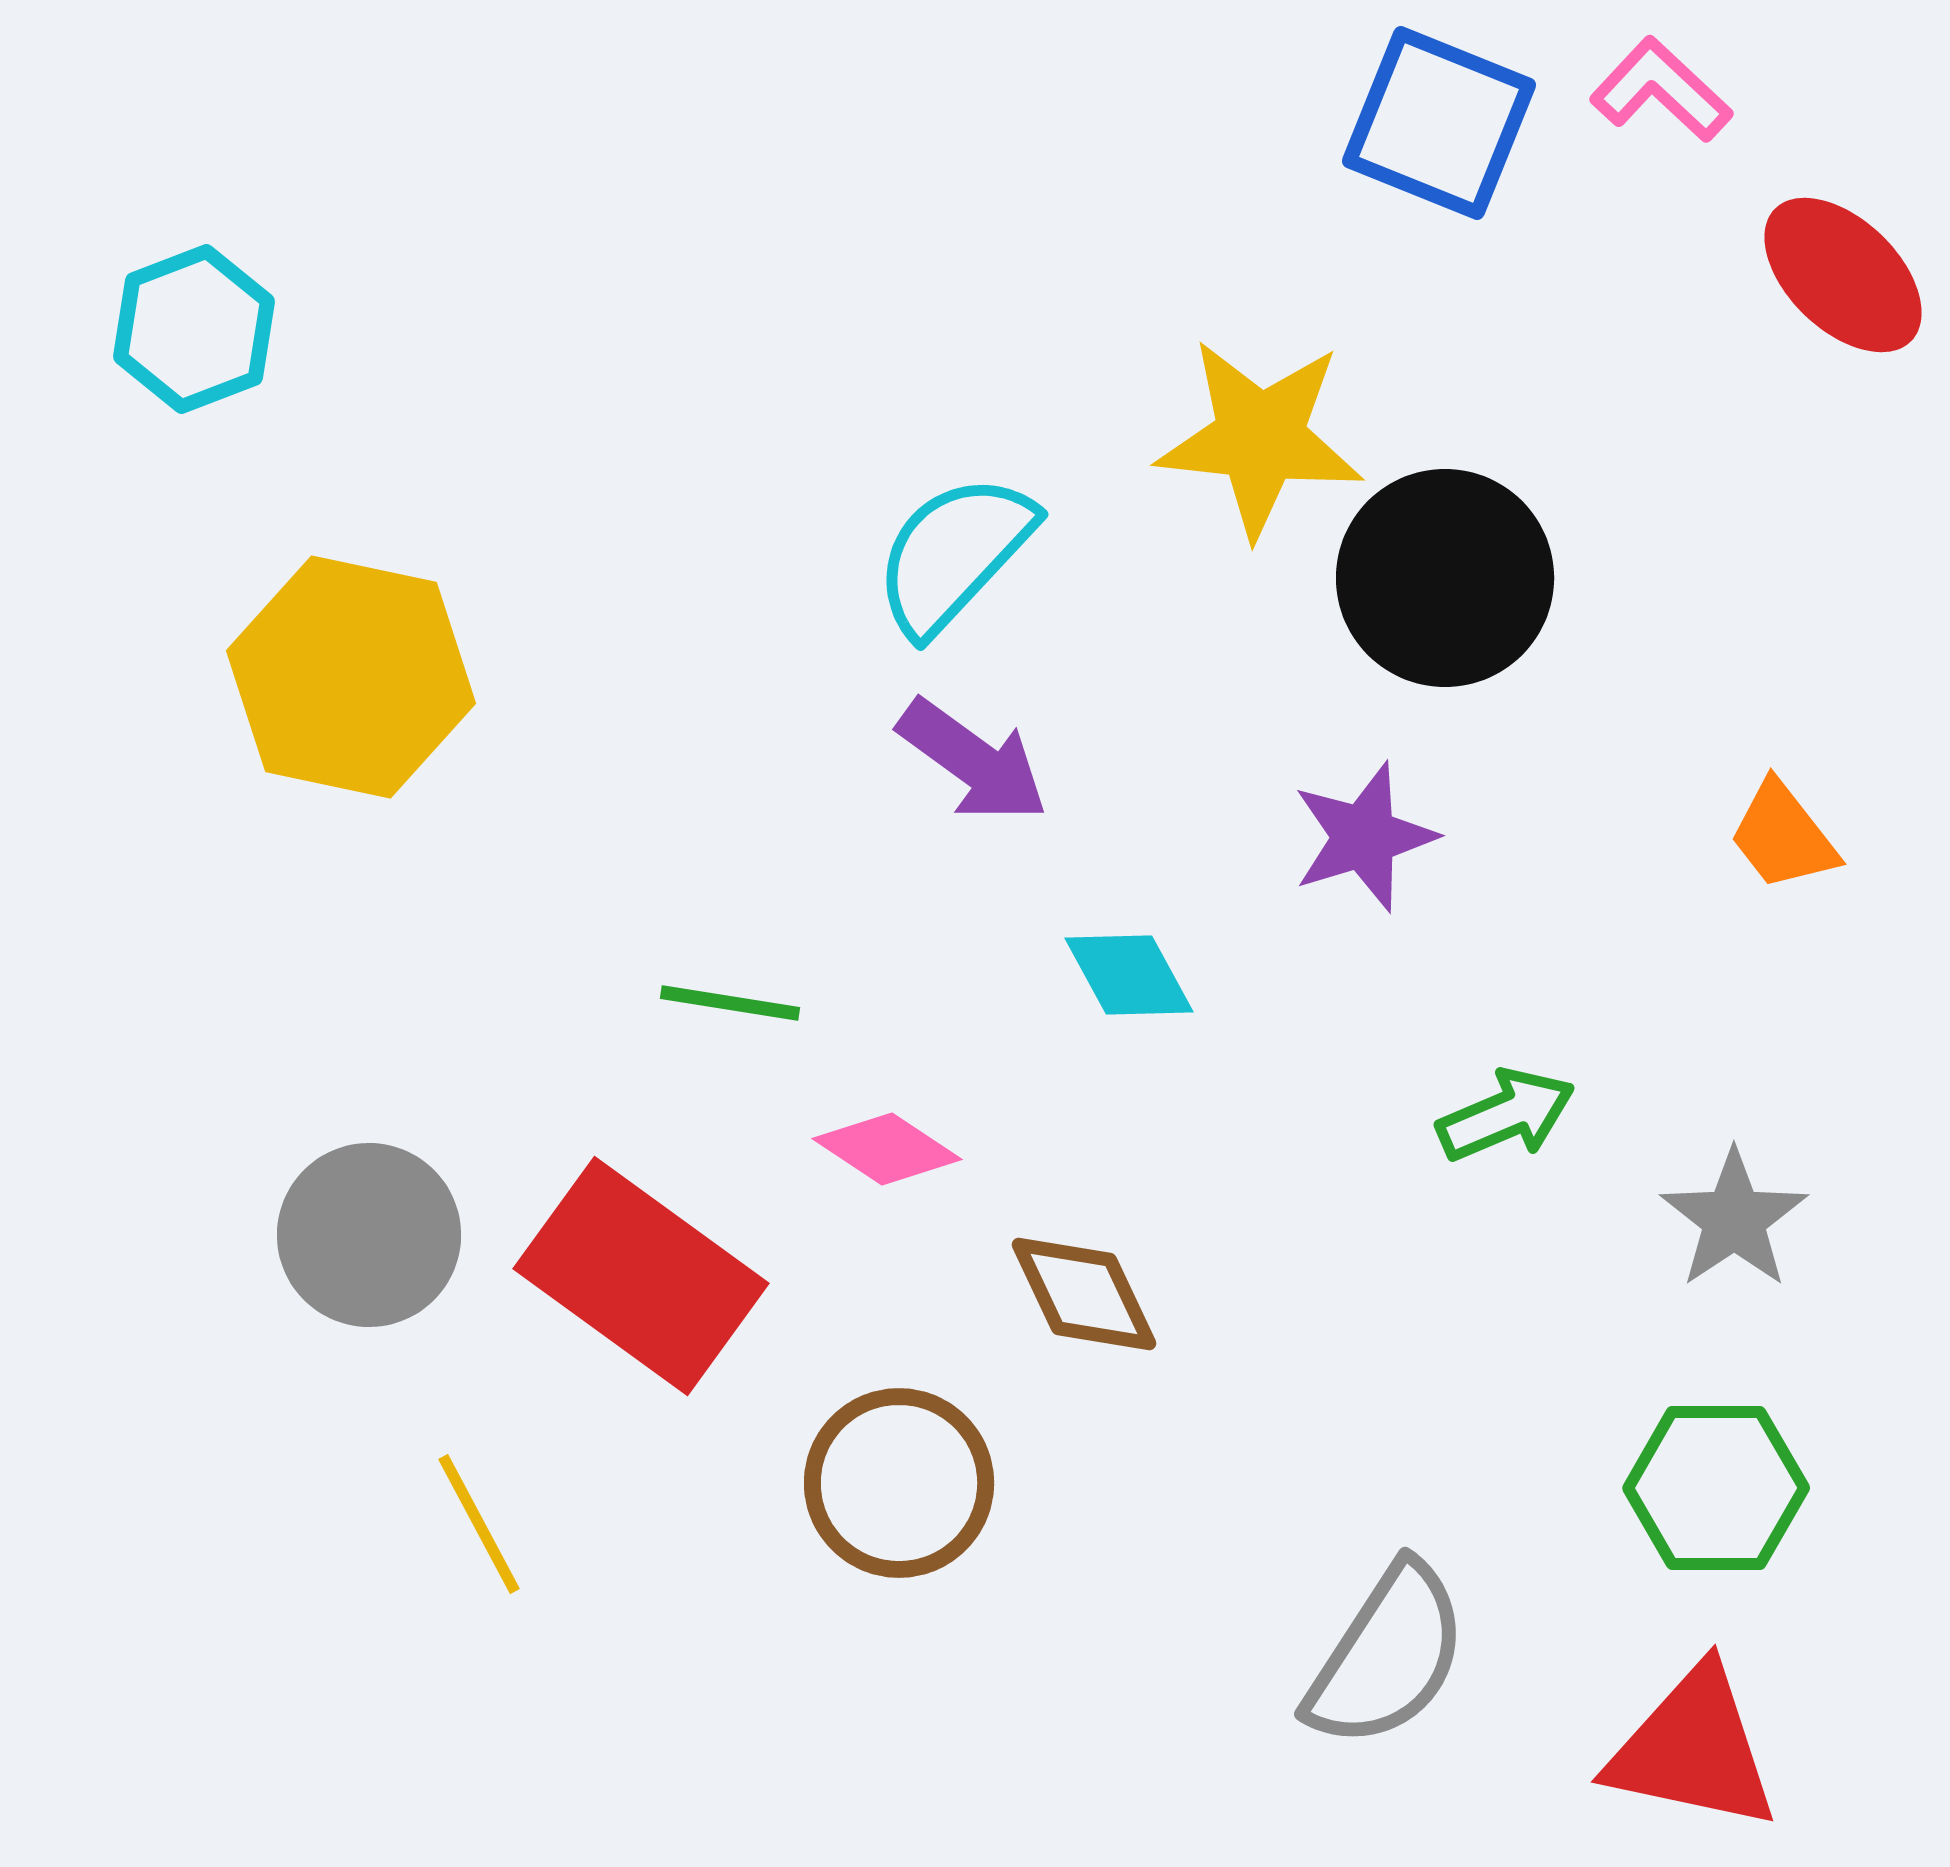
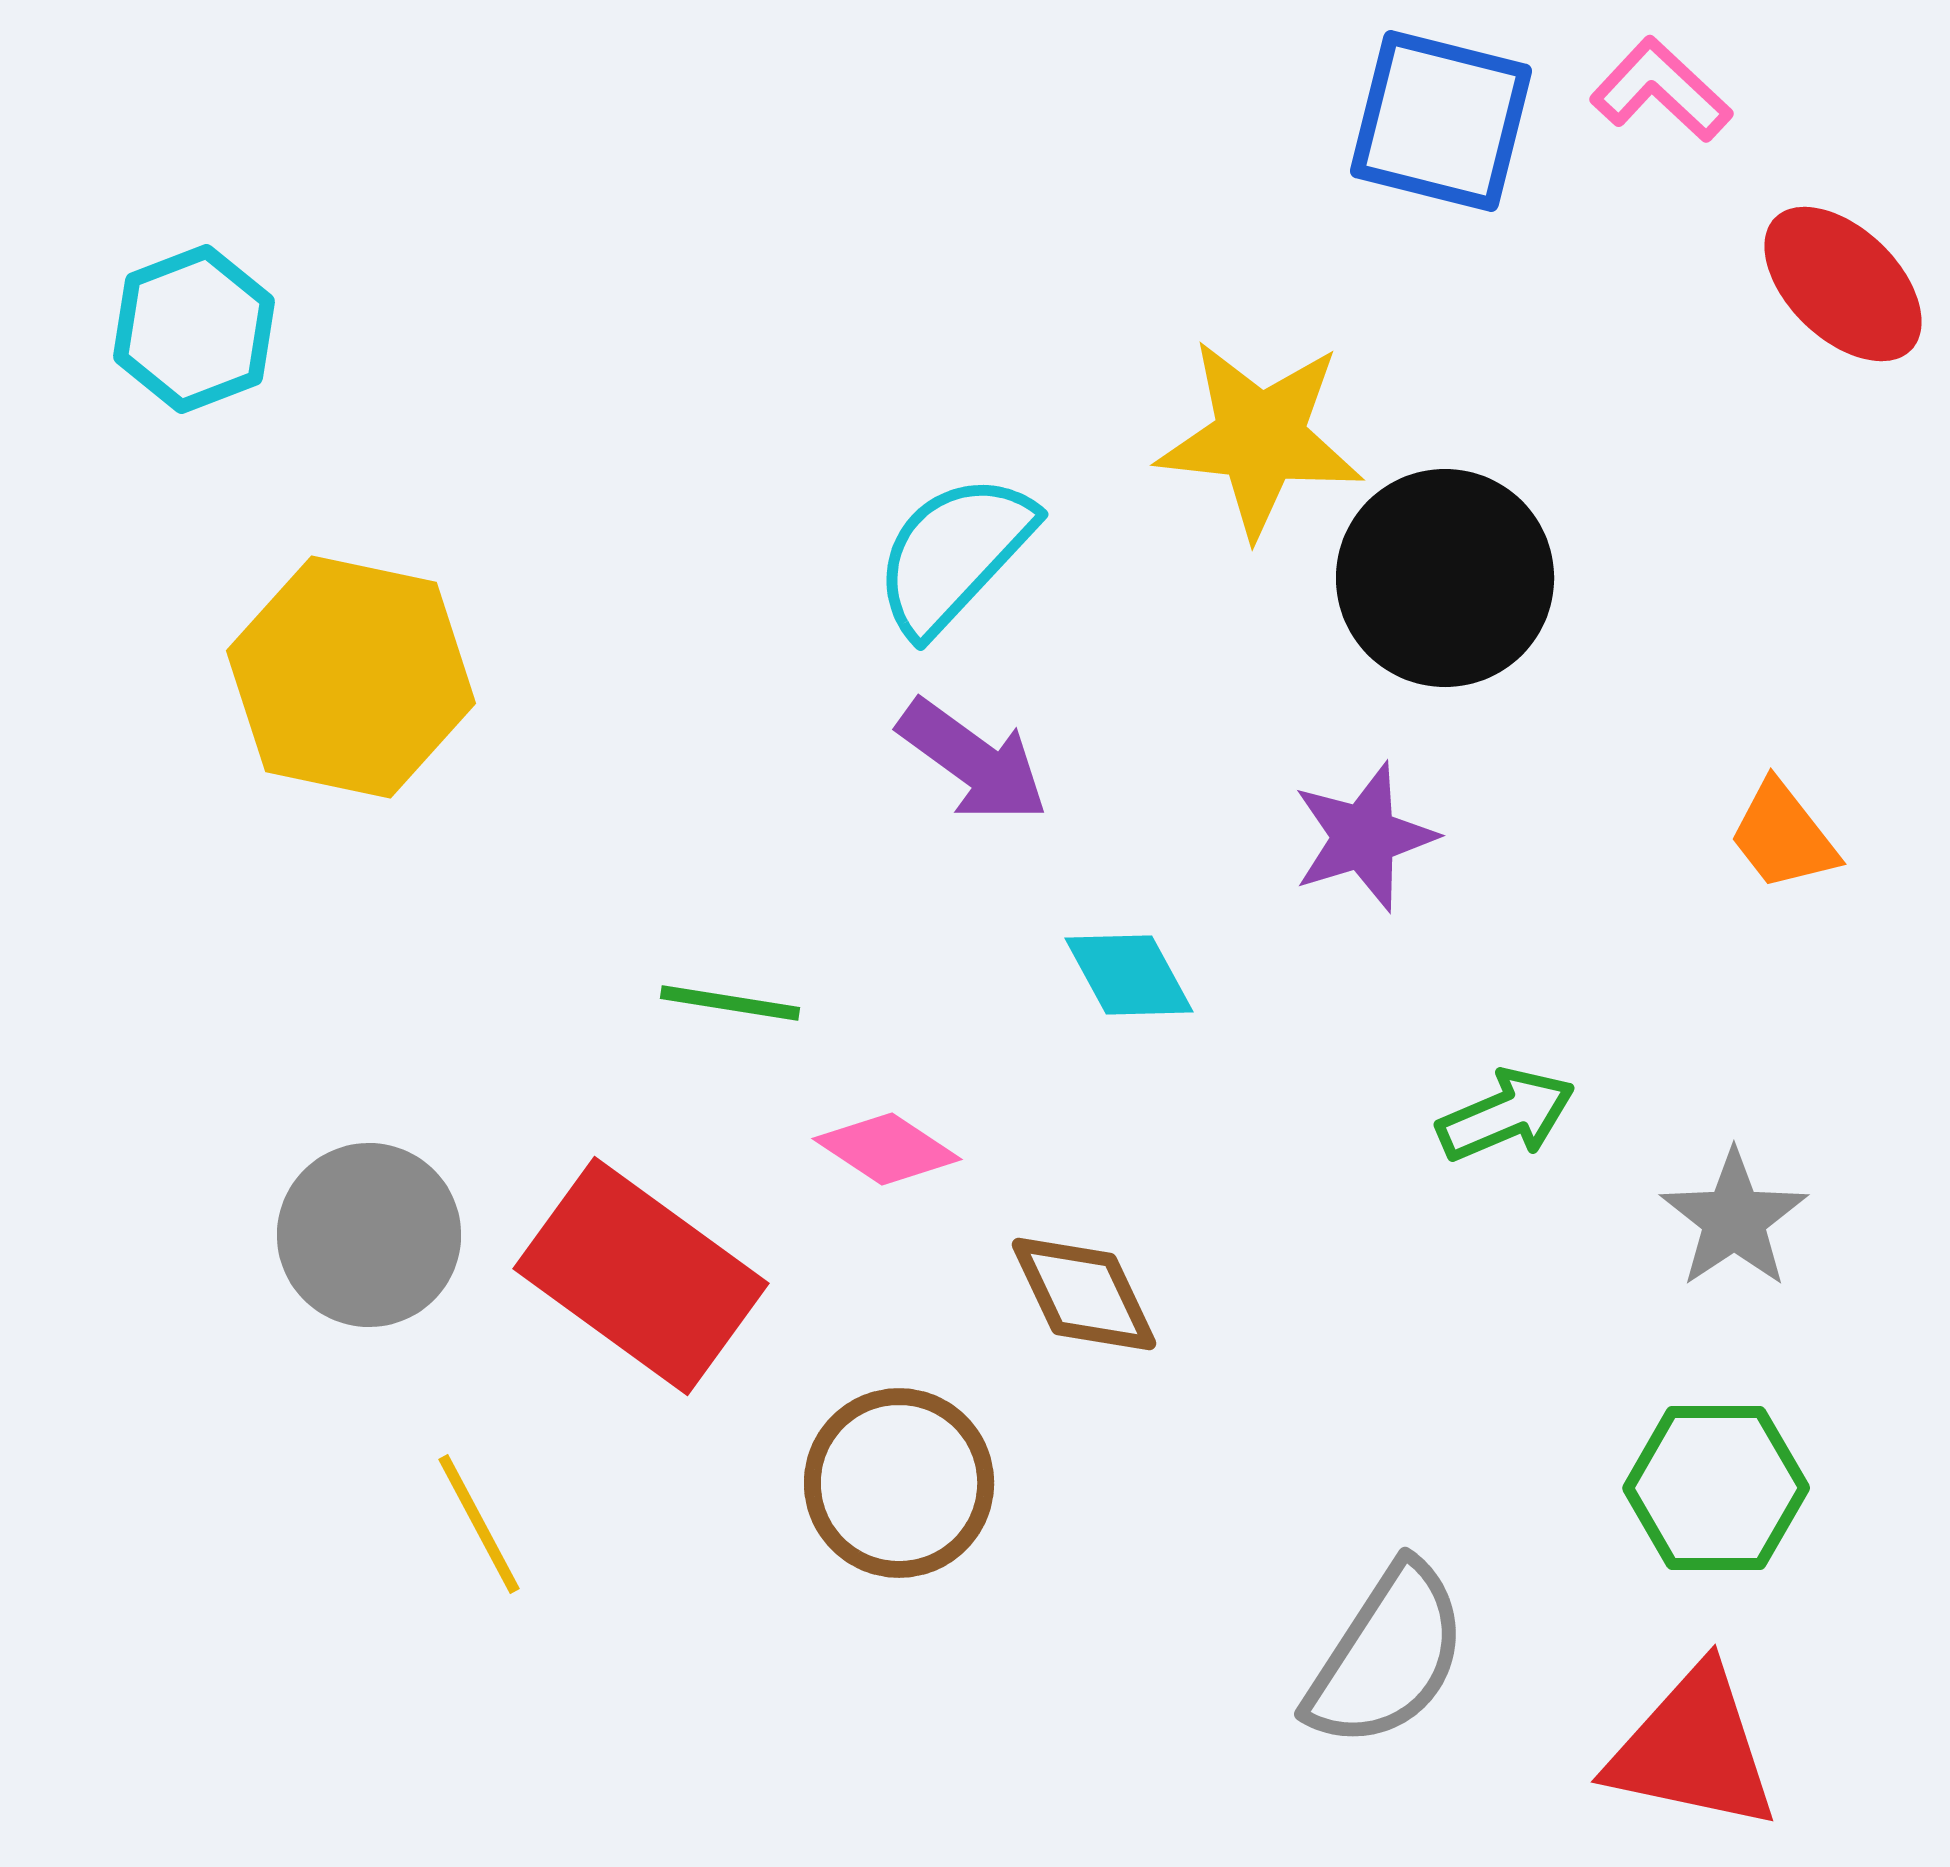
blue square: moved 2 px right, 2 px up; rotated 8 degrees counterclockwise
red ellipse: moved 9 px down
